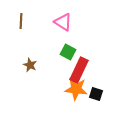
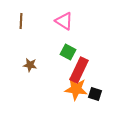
pink triangle: moved 1 px right, 1 px up
brown star: rotated 16 degrees counterclockwise
black square: moved 1 px left
